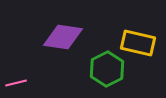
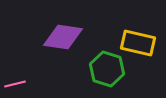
green hexagon: rotated 16 degrees counterclockwise
pink line: moved 1 px left, 1 px down
